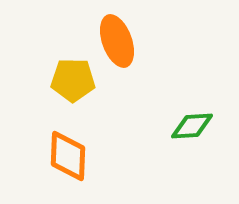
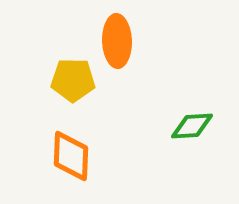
orange ellipse: rotated 18 degrees clockwise
orange diamond: moved 3 px right
